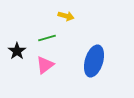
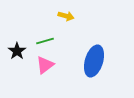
green line: moved 2 px left, 3 px down
